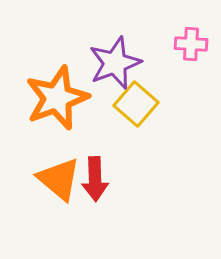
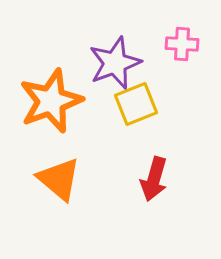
pink cross: moved 9 px left
orange star: moved 6 px left, 3 px down
yellow square: rotated 27 degrees clockwise
red arrow: moved 59 px right; rotated 18 degrees clockwise
